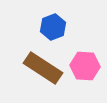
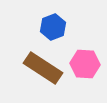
pink hexagon: moved 2 px up
